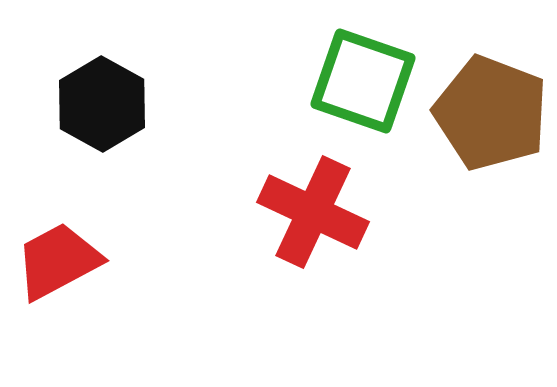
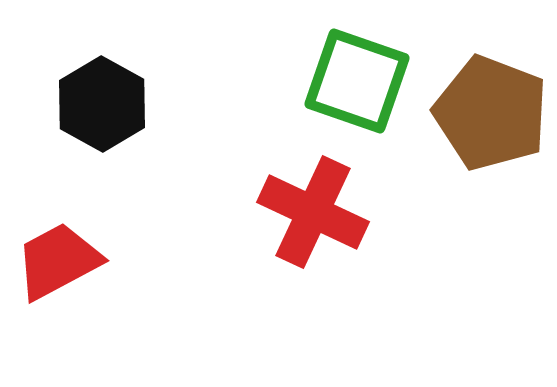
green square: moved 6 px left
